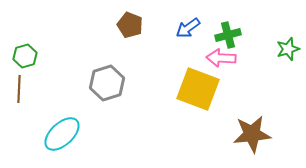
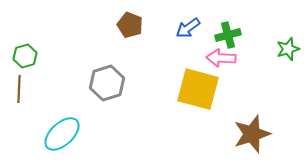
yellow square: rotated 6 degrees counterclockwise
brown star: rotated 12 degrees counterclockwise
